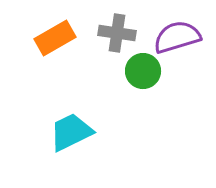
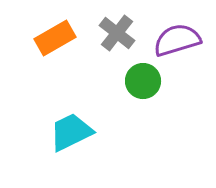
gray cross: rotated 30 degrees clockwise
purple semicircle: moved 3 px down
green circle: moved 10 px down
